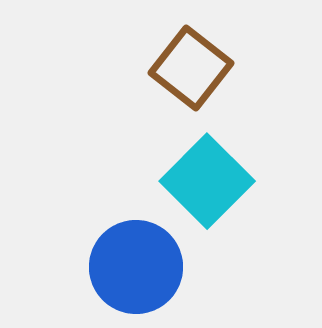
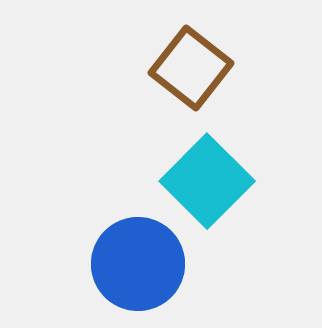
blue circle: moved 2 px right, 3 px up
